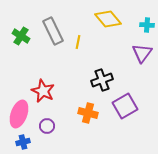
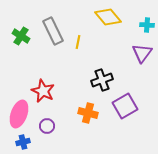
yellow diamond: moved 2 px up
